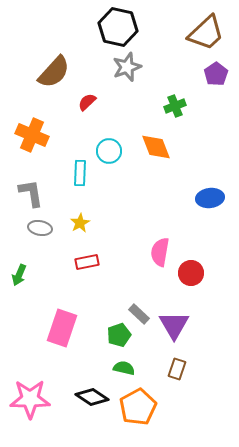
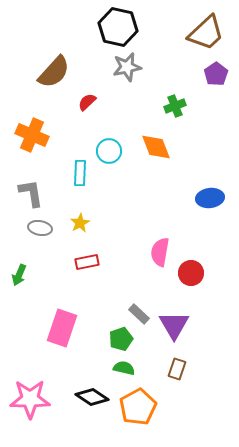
gray star: rotated 8 degrees clockwise
green pentagon: moved 2 px right, 4 px down
